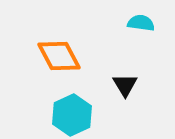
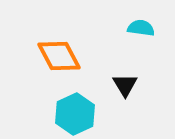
cyan semicircle: moved 5 px down
cyan hexagon: moved 3 px right, 1 px up
